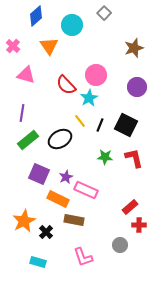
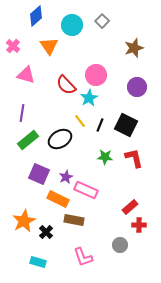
gray square: moved 2 px left, 8 px down
